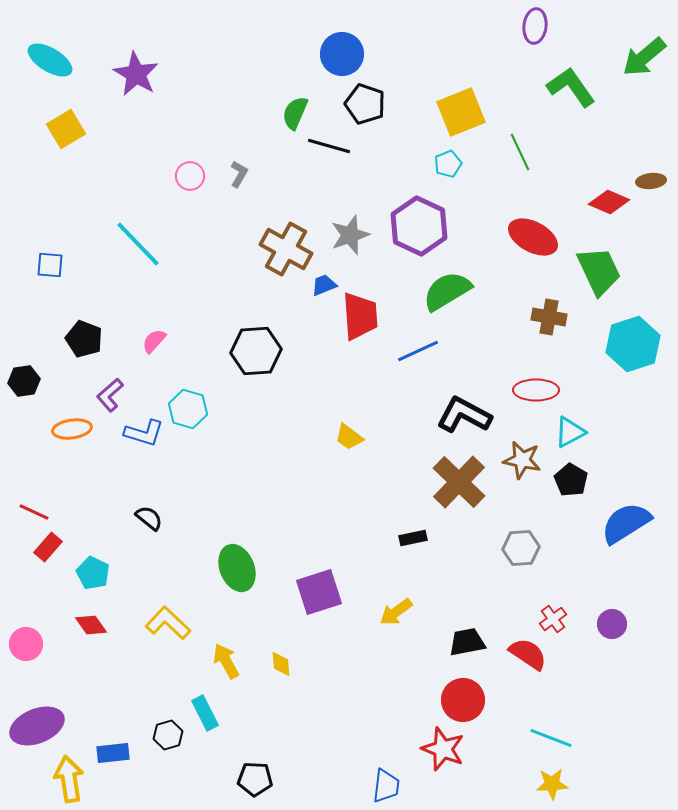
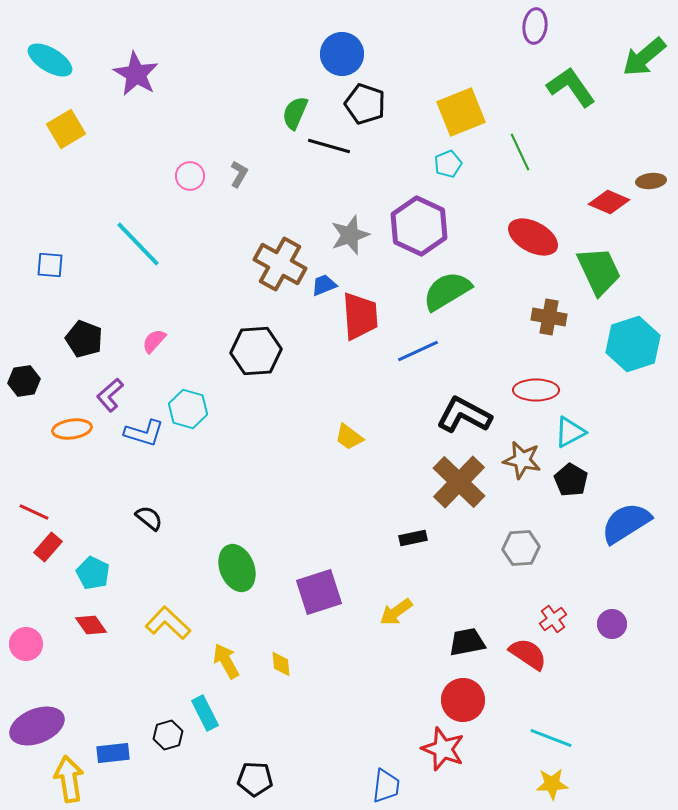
brown cross at (286, 249): moved 6 px left, 15 px down
